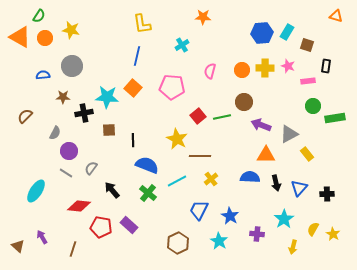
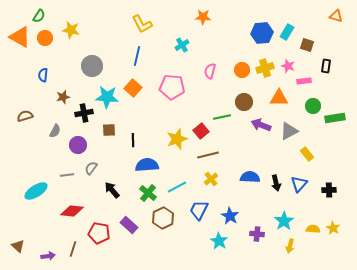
yellow L-shape at (142, 24): rotated 20 degrees counterclockwise
gray circle at (72, 66): moved 20 px right
yellow cross at (265, 68): rotated 18 degrees counterclockwise
blue semicircle at (43, 75): rotated 80 degrees counterclockwise
pink rectangle at (308, 81): moved 4 px left
brown star at (63, 97): rotated 16 degrees counterclockwise
brown semicircle at (25, 116): rotated 28 degrees clockwise
red square at (198, 116): moved 3 px right, 15 px down
gray semicircle at (55, 133): moved 2 px up
gray triangle at (289, 134): moved 3 px up
yellow star at (177, 139): rotated 25 degrees clockwise
purple circle at (69, 151): moved 9 px right, 6 px up
orange triangle at (266, 155): moved 13 px right, 57 px up
brown line at (200, 156): moved 8 px right, 1 px up; rotated 15 degrees counterclockwise
blue semicircle at (147, 165): rotated 25 degrees counterclockwise
gray line at (66, 173): moved 1 px right, 2 px down; rotated 40 degrees counterclockwise
cyan line at (177, 181): moved 6 px down
blue triangle at (299, 188): moved 4 px up
cyan ellipse at (36, 191): rotated 25 degrees clockwise
black cross at (327, 194): moved 2 px right, 4 px up
red diamond at (79, 206): moved 7 px left, 5 px down
cyan star at (284, 219): moved 2 px down
red pentagon at (101, 227): moved 2 px left, 6 px down
yellow semicircle at (313, 229): rotated 64 degrees clockwise
yellow star at (333, 234): moved 6 px up
purple arrow at (42, 237): moved 6 px right, 19 px down; rotated 112 degrees clockwise
brown hexagon at (178, 243): moved 15 px left, 25 px up
yellow arrow at (293, 247): moved 3 px left, 1 px up
